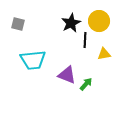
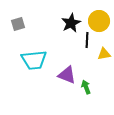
gray square: rotated 32 degrees counterclockwise
black line: moved 2 px right
cyan trapezoid: moved 1 px right
green arrow: moved 3 px down; rotated 64 degrees counterclockwise
